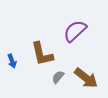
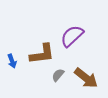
purple semicircle: moved 3 px left, 5 px down
brown L-shape: rotated 84 degrees counterclockwise
gray semicircle: moved 2 px up
